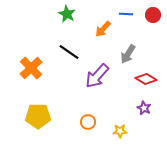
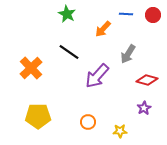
red diamond: moved 1 px right, 1 px down; rotated 15 degrees counterclockwise
purple star: rotated 16 degrees clockwise
